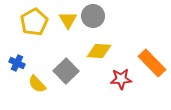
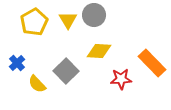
gray circle: moved 1 px right, 1 px up
blue cross: rotated 21 degrees clockwise
